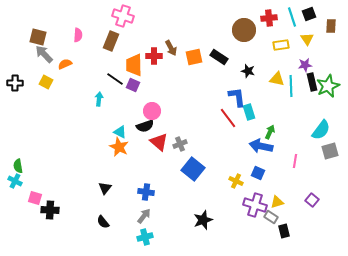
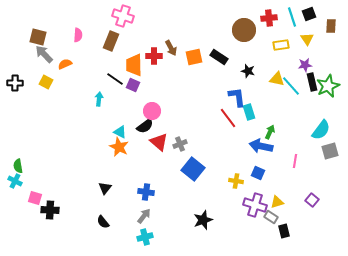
cyan line at (291, 86): rotated 40 degrees counterclockwise
black semicircle at (145, 126): rotated 18 degrees counterclockwise
yellow cross at (236, 181): rotated 16 degrees counterclockwise
